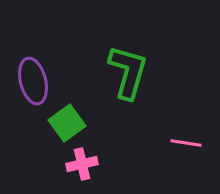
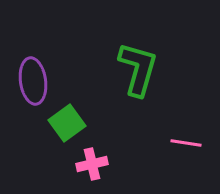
green L-shape: moved 10 px right, 3 px up
purple ellipse: rotated 6 degrees clockwise
pink cross: moved 10 px right
